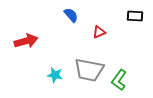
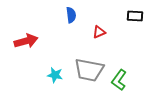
blue semicircle: rotated 35 degrees clockwise
